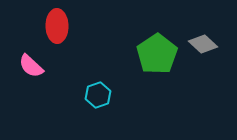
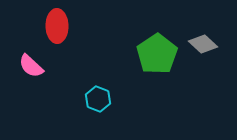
cyan hexagon: moved 4 px down; rotated 20 degrees counterclockwise
